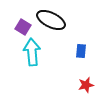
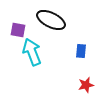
purple square: moved 5 px left, 3 px down; rotated 21 degrees counterclockwise
cyan arrow: rotated 16 degrees counterclockwise
